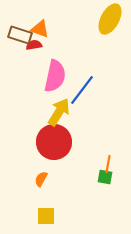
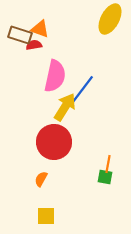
yellow arrow: moved 6 px right, 5 px up
